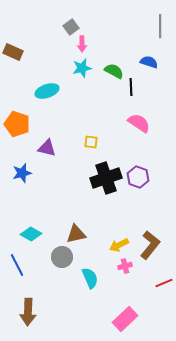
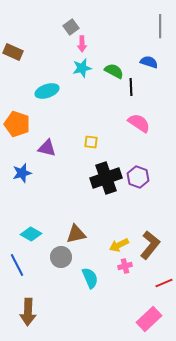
gray circle: moved 1 px left
pink rectangle: moved 24 px right
